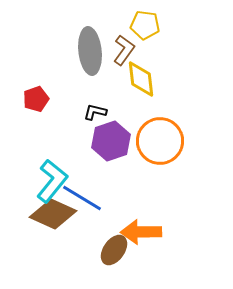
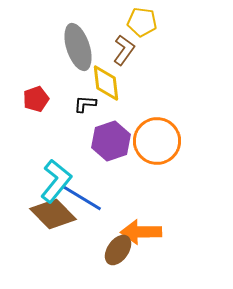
yellow pentagon: moved 3 px left, 3 px up
gray ellipse: moved 12 px left, 4 px up; rotated 12 degrees counterclockwise
yellow diamond: moved 35 px left, 4 px down
black L-shape: moved 10 px left, 8 px up; rotated 10 degrees counterclockwise
orange circle: moved 3 px left
cyan L-shape: moved 4 px right
brown diamond: rotated 21 degrees clockwise
brown ellipse: moved 4 px right
